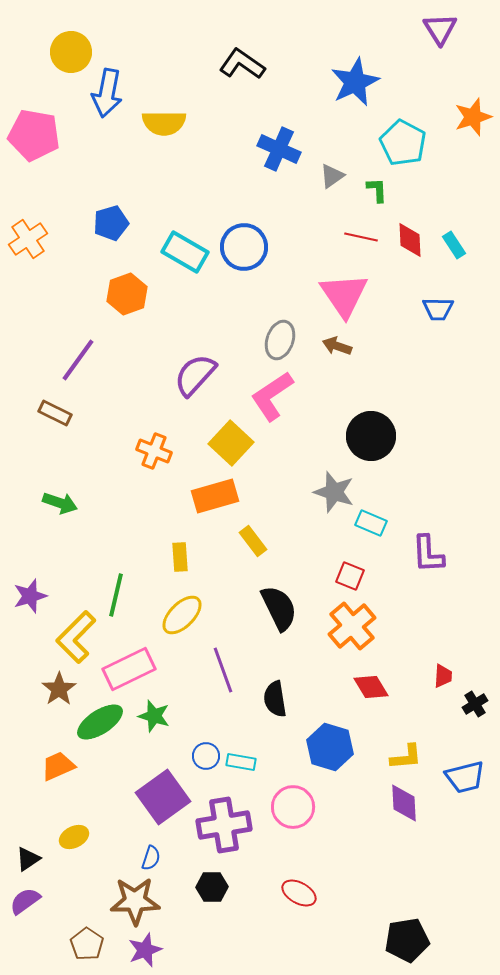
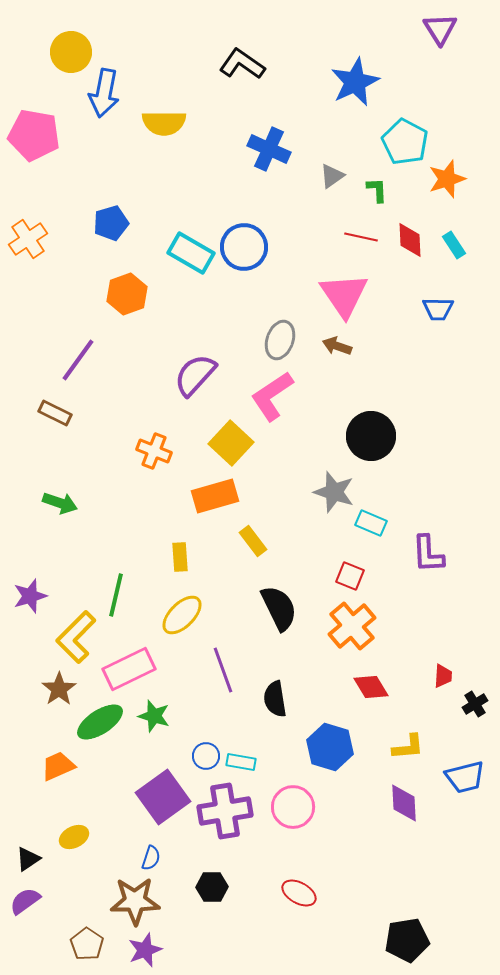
blue arrow at (107, 93): moved 3 px left
orange star at (473, 117): moved 26 px left, 62 px down
cyan pentagon at (403, 143): moved 2 px right, 1 px up
blue cross at (279, 149): moved 10 px left
cyan rectangle at (185, 252): moved 6 px right, 1 px down
yellow L-shape at (406, 757): moved 2 px right, 10 px up
purple cross at (224, 825): moved 1 px right, 14 px up
